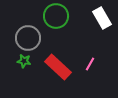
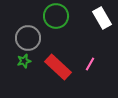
green star: rotated 24 degrees counterclockwise
